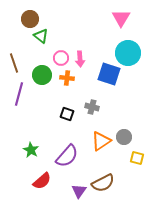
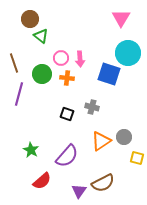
green circle: moved 1 px up
